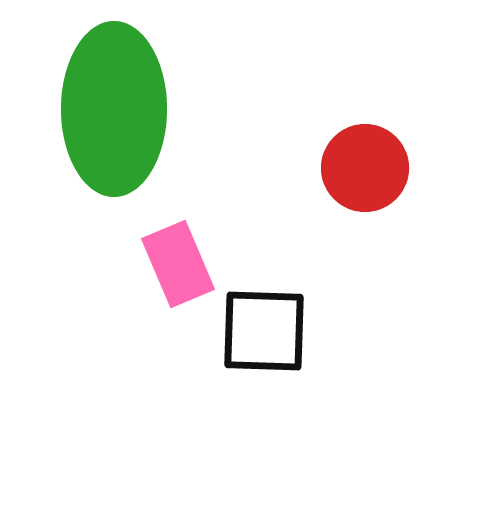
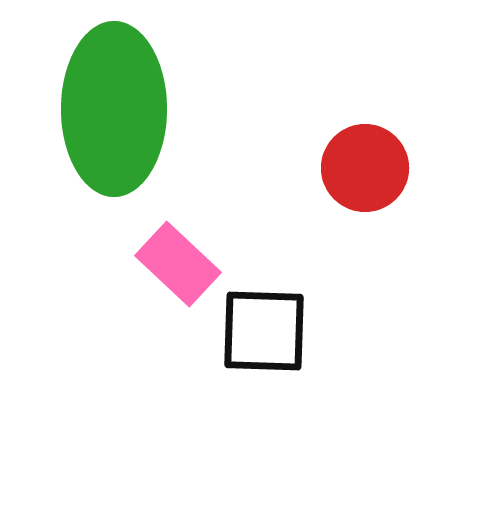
pink rectangle: rotated 24 degrees counterclockwise
